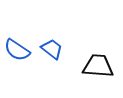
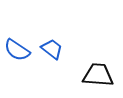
black trapezoid: moved 9 px down
